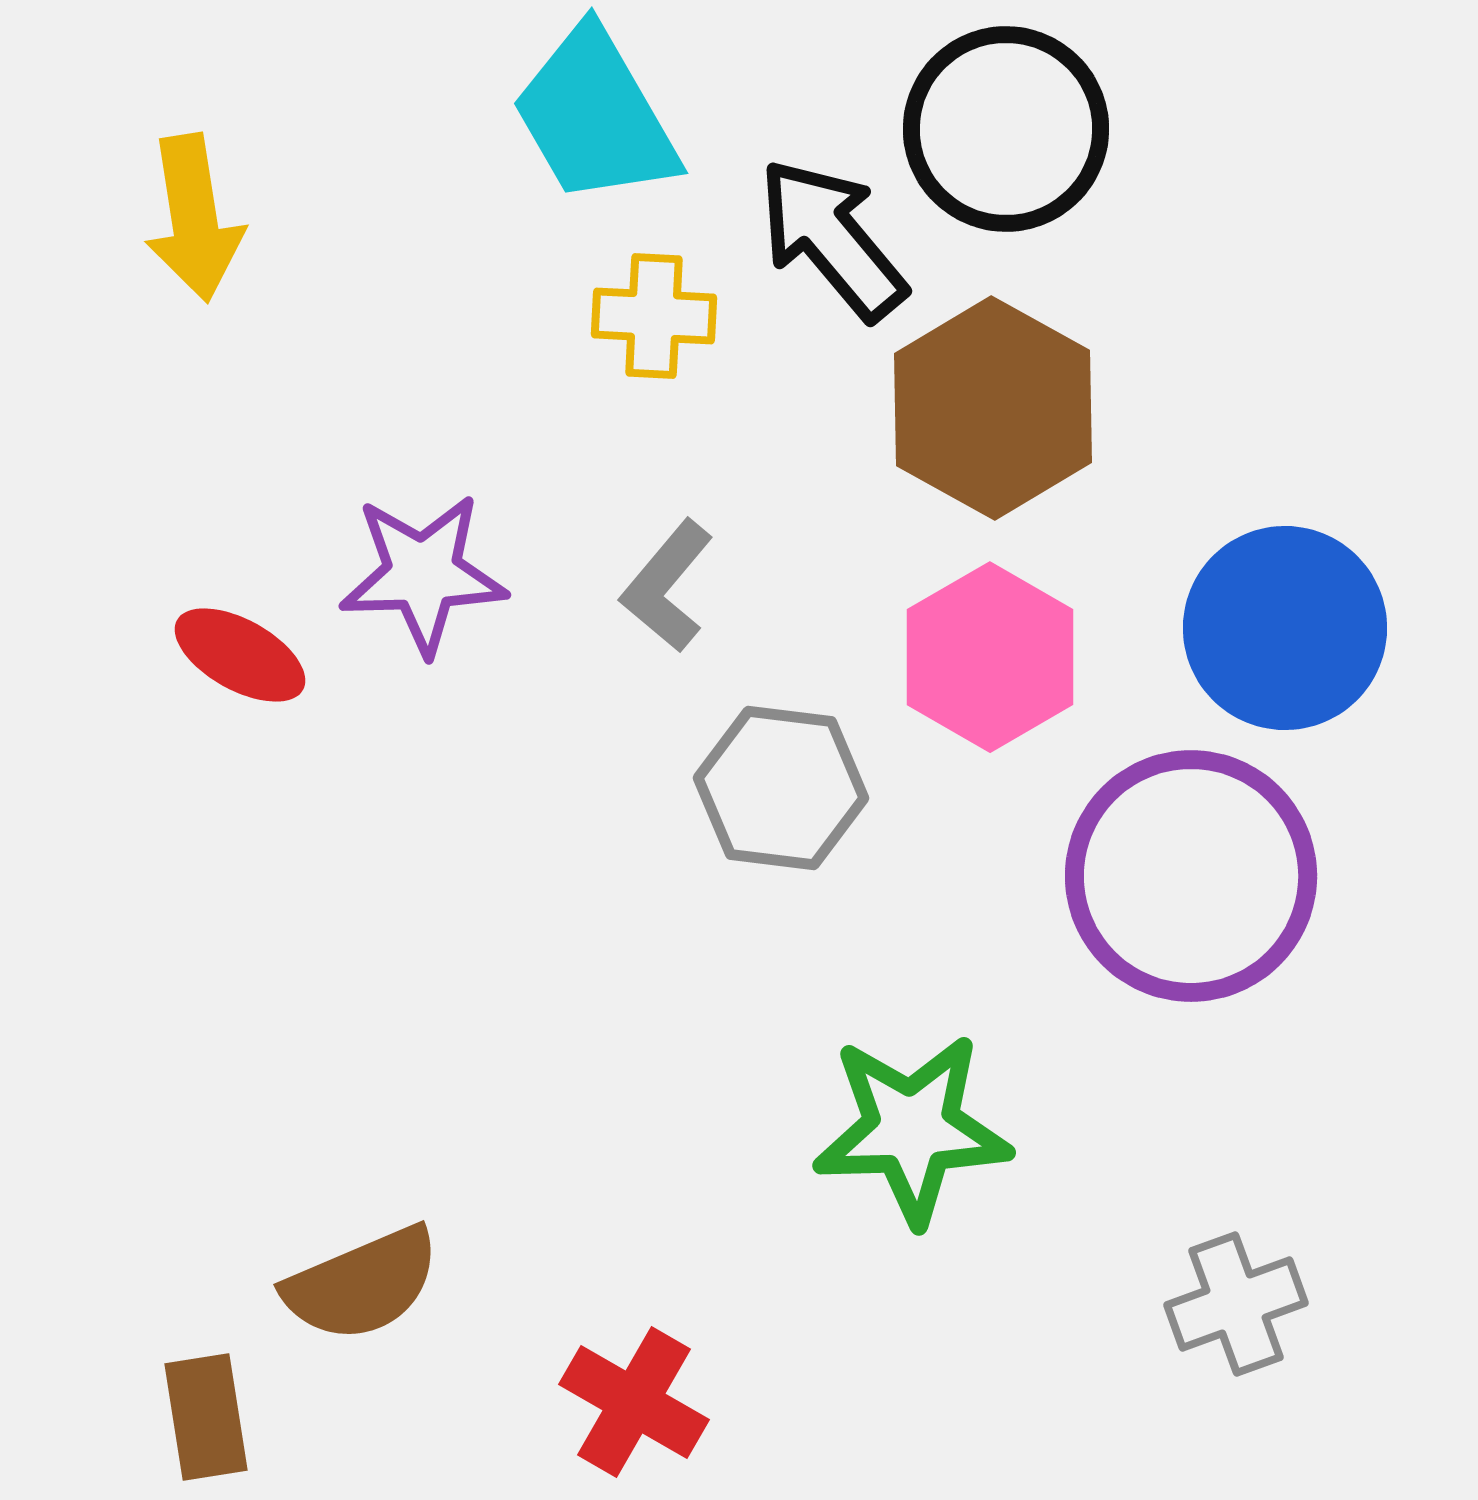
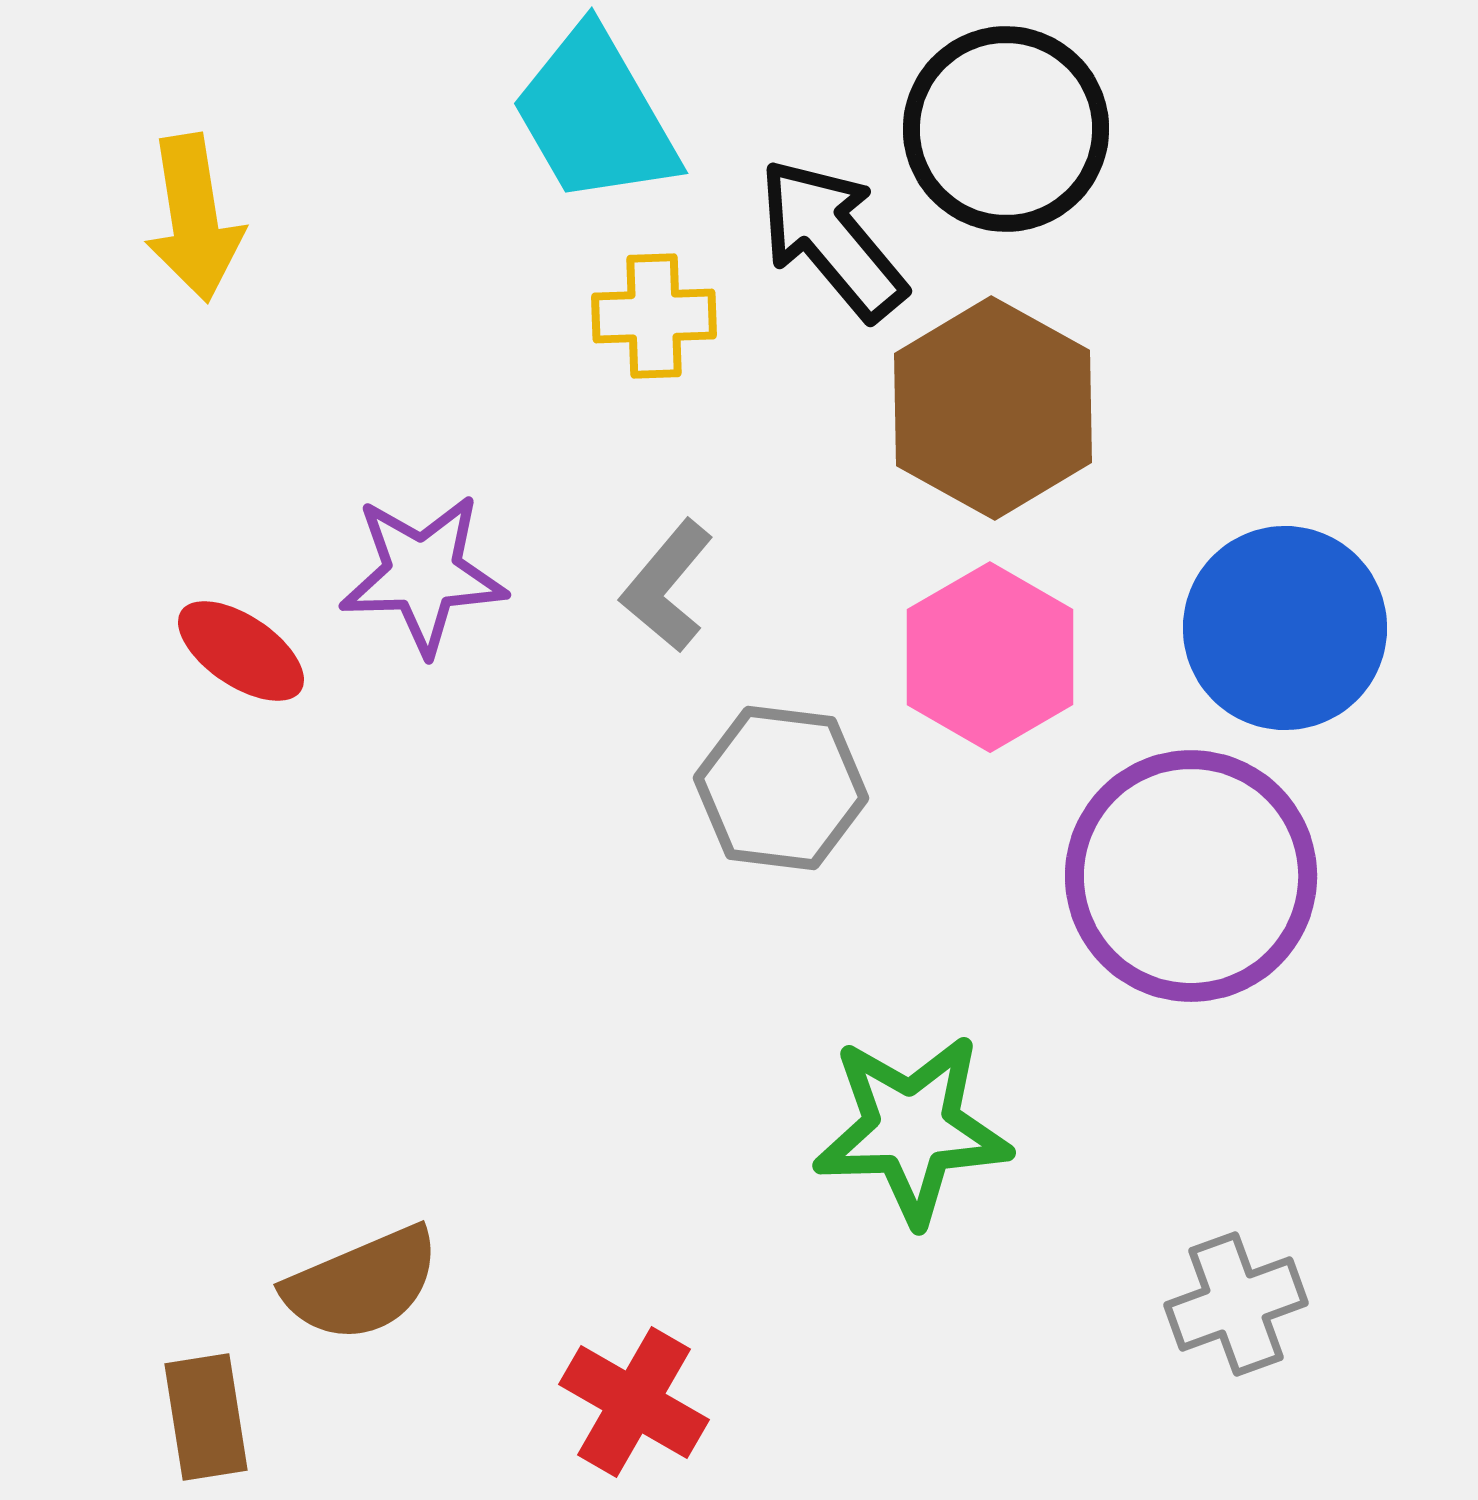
yellow cross: rotated 5 degrees counterclockwise
red ellipse: moved 1 px right, 4 px up; rotated 5 degrees clockwise
